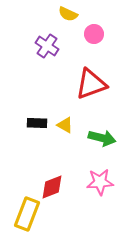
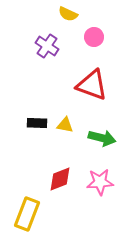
pink circle: moved 3 px down
red triangle: moved 1 px right, 1 px down; rotated 40 degrees clockwise
yellow triangle: rotated 18 degrees counterclockwise
red diamond: moved 8 px right, 8 px up
